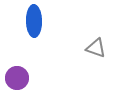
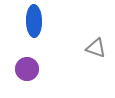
purple circle: moved 10 px right, 9 px up
